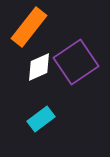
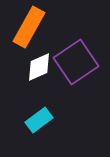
orange rectangle: rotated 9 degrees counterclockwise
cyan rectangle: moved 2 px left, 1 px down
